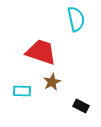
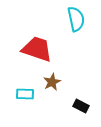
red trapezoid: moved 4 px left, 3 px up
cyan rectangle: moved 3 px right, 3 px down
